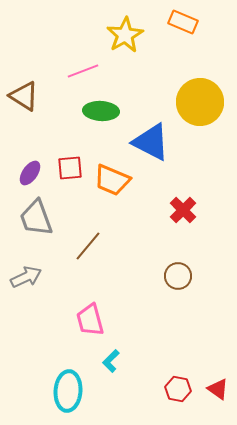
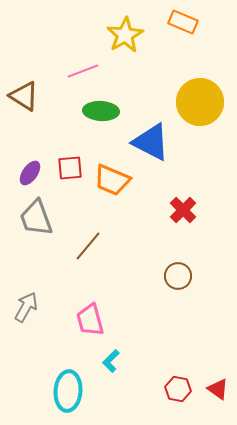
gray arrow: moved 30 px down; rotated 36 degrees counterclockwise
